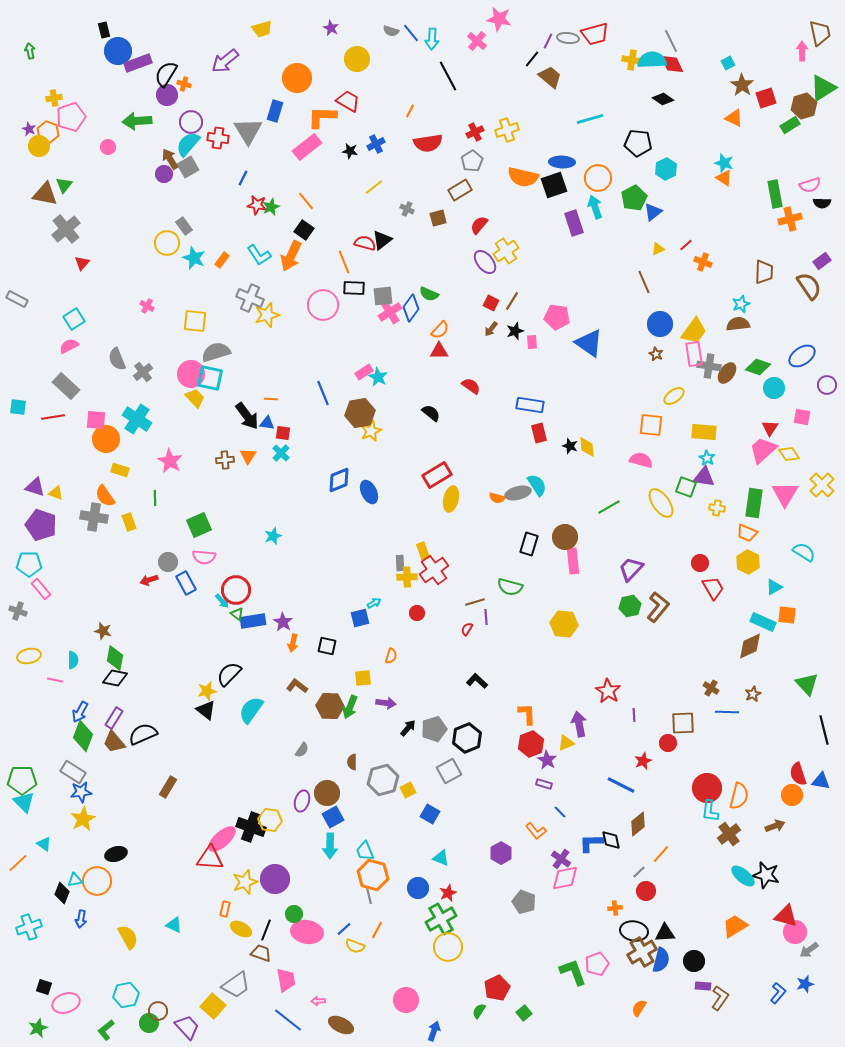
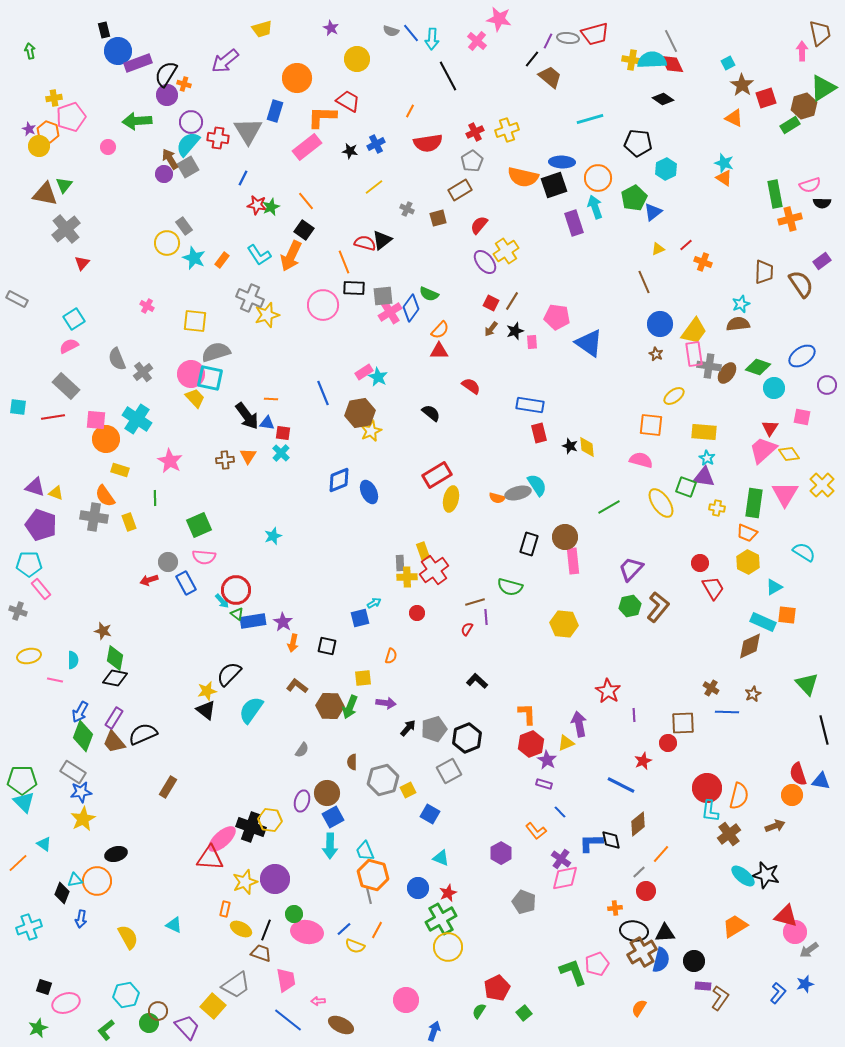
brown semicircle at (809, 286): moved 8 px left, 2 px up
